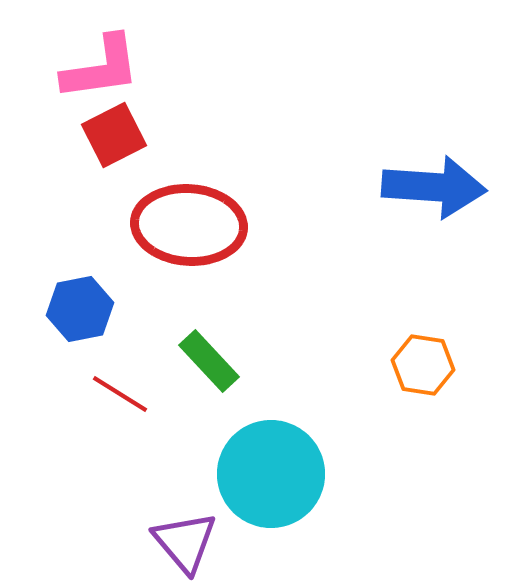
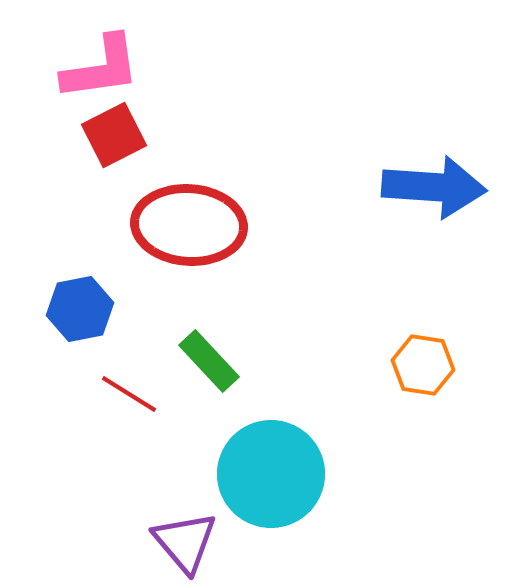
red line: moved 9 px right
